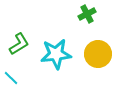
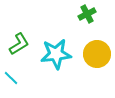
yellow circle: moved 1 px left
